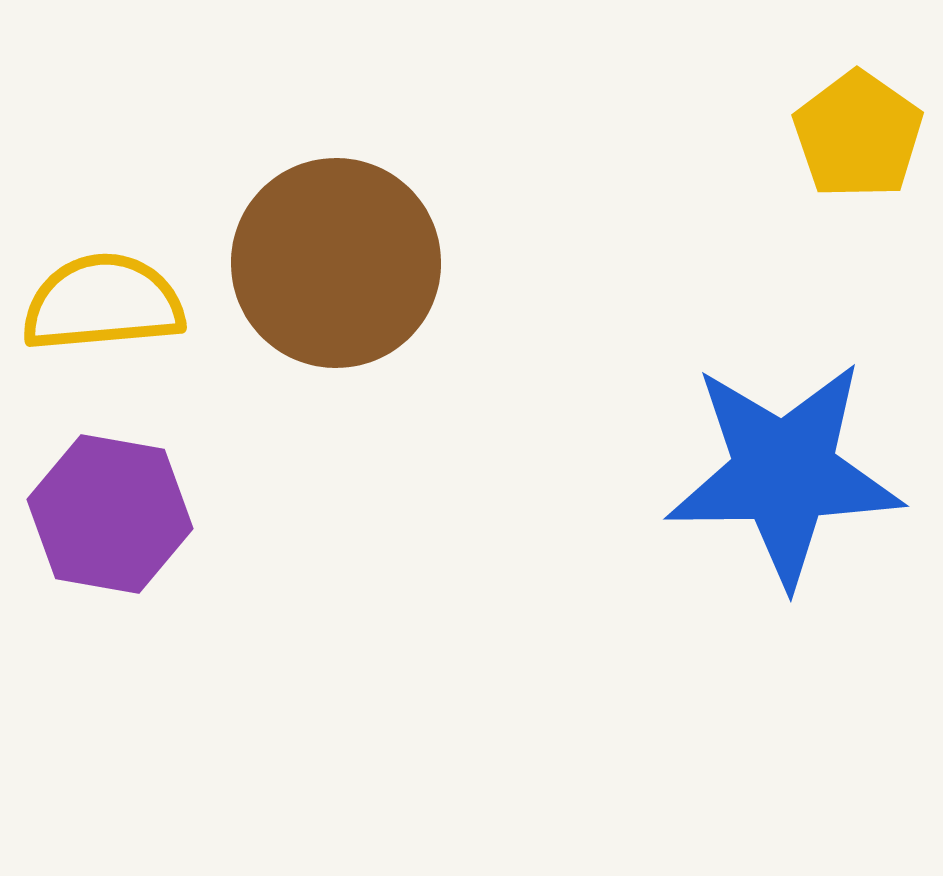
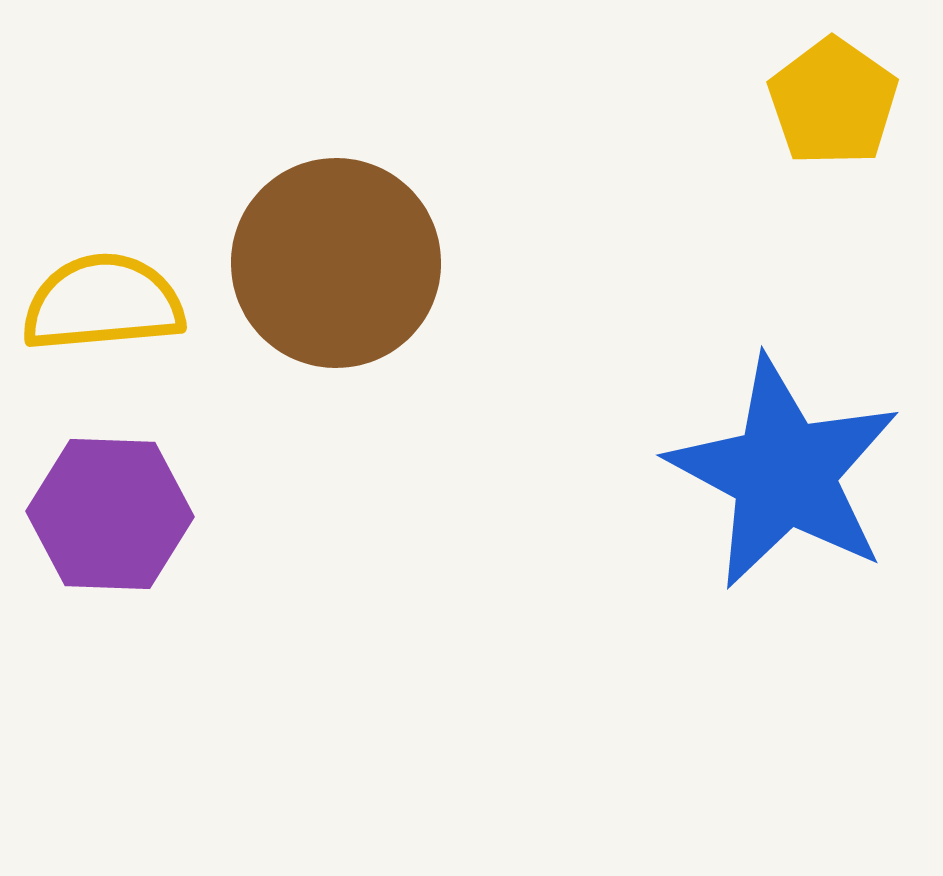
yellow pentagon: moved 25 px left, 33 px up
blue star: rotated 29 degrees clockwise
purple hexagon: rotated 8 degrees counterclockwise
